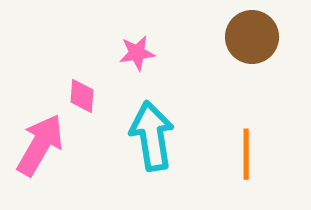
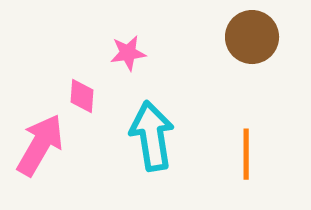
pink star: moved 9 px left
